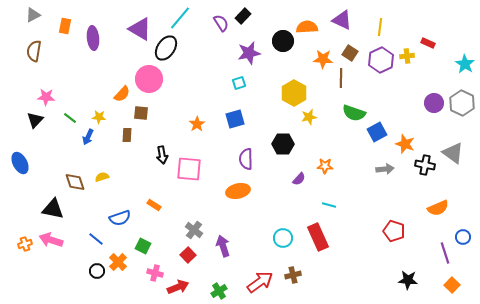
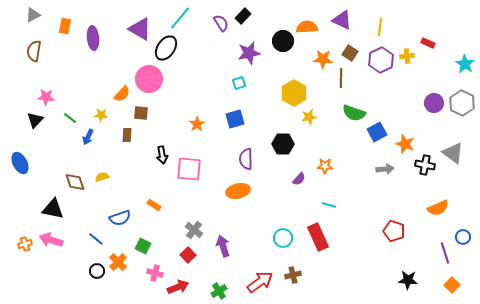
yellow star at (99, 117): moved 2 px right, 2 px up
